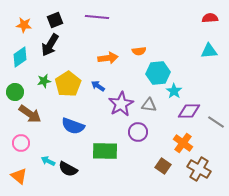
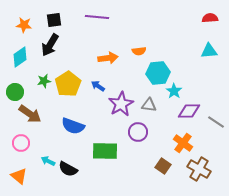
black square: moved 1 px left; rotated 14 degrees clockwise
